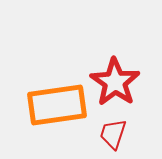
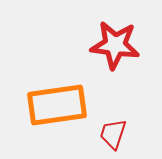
red star: moved 37 px up; rotated 27 degrees counterclockwise
